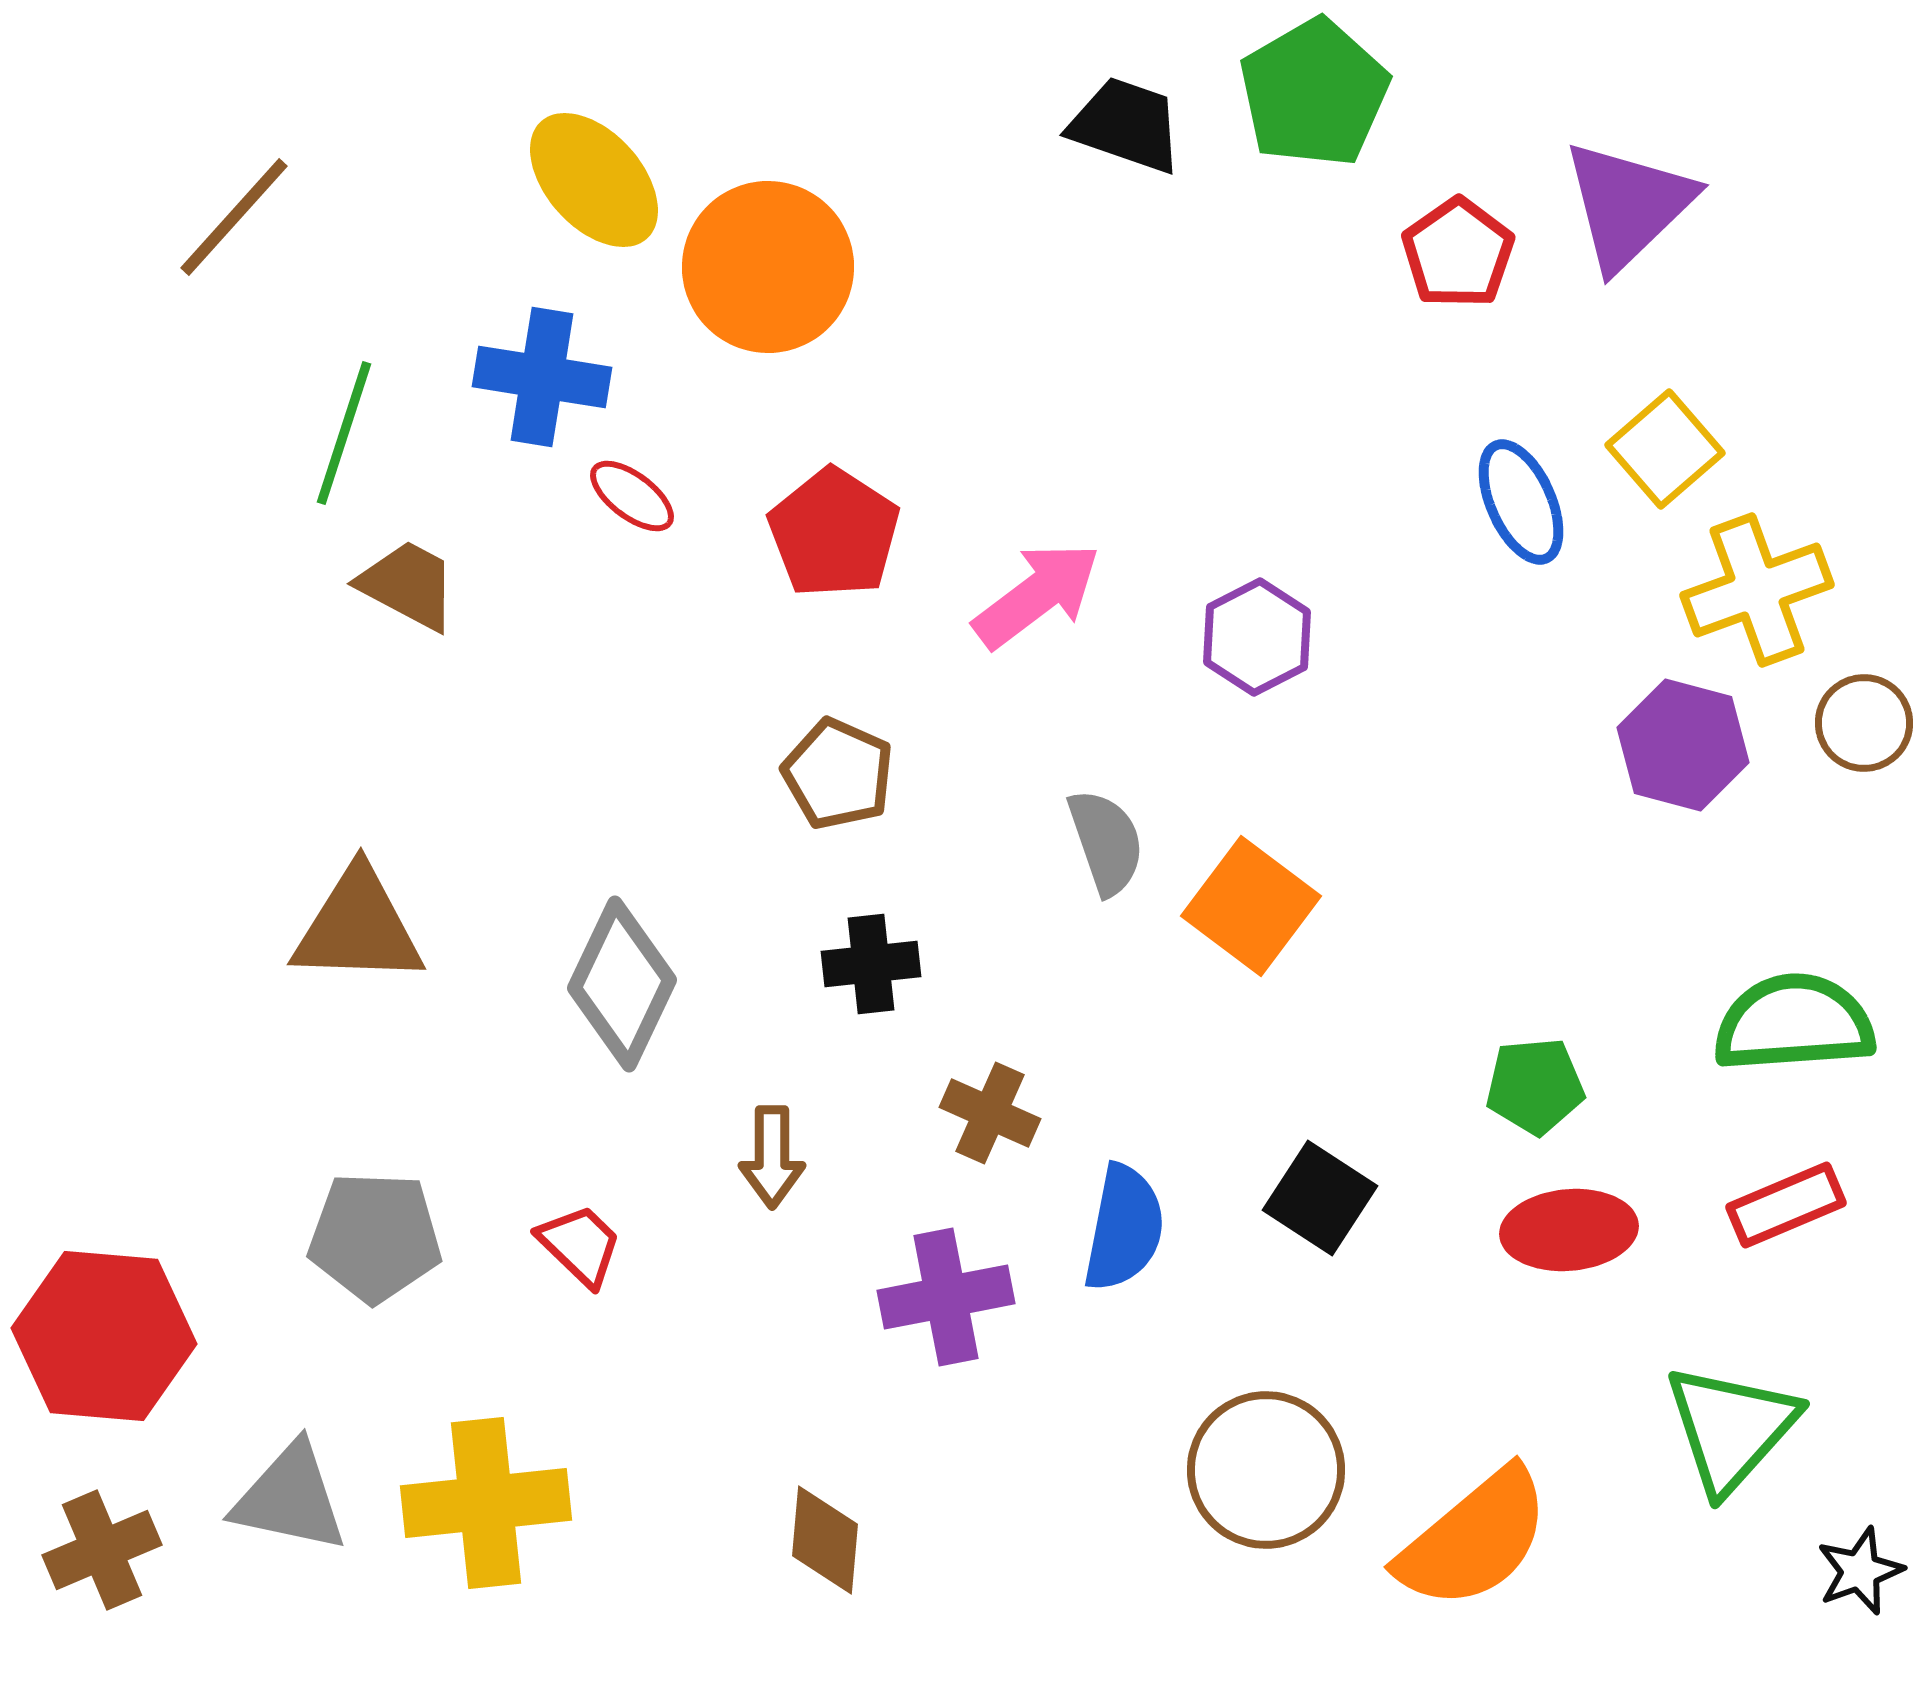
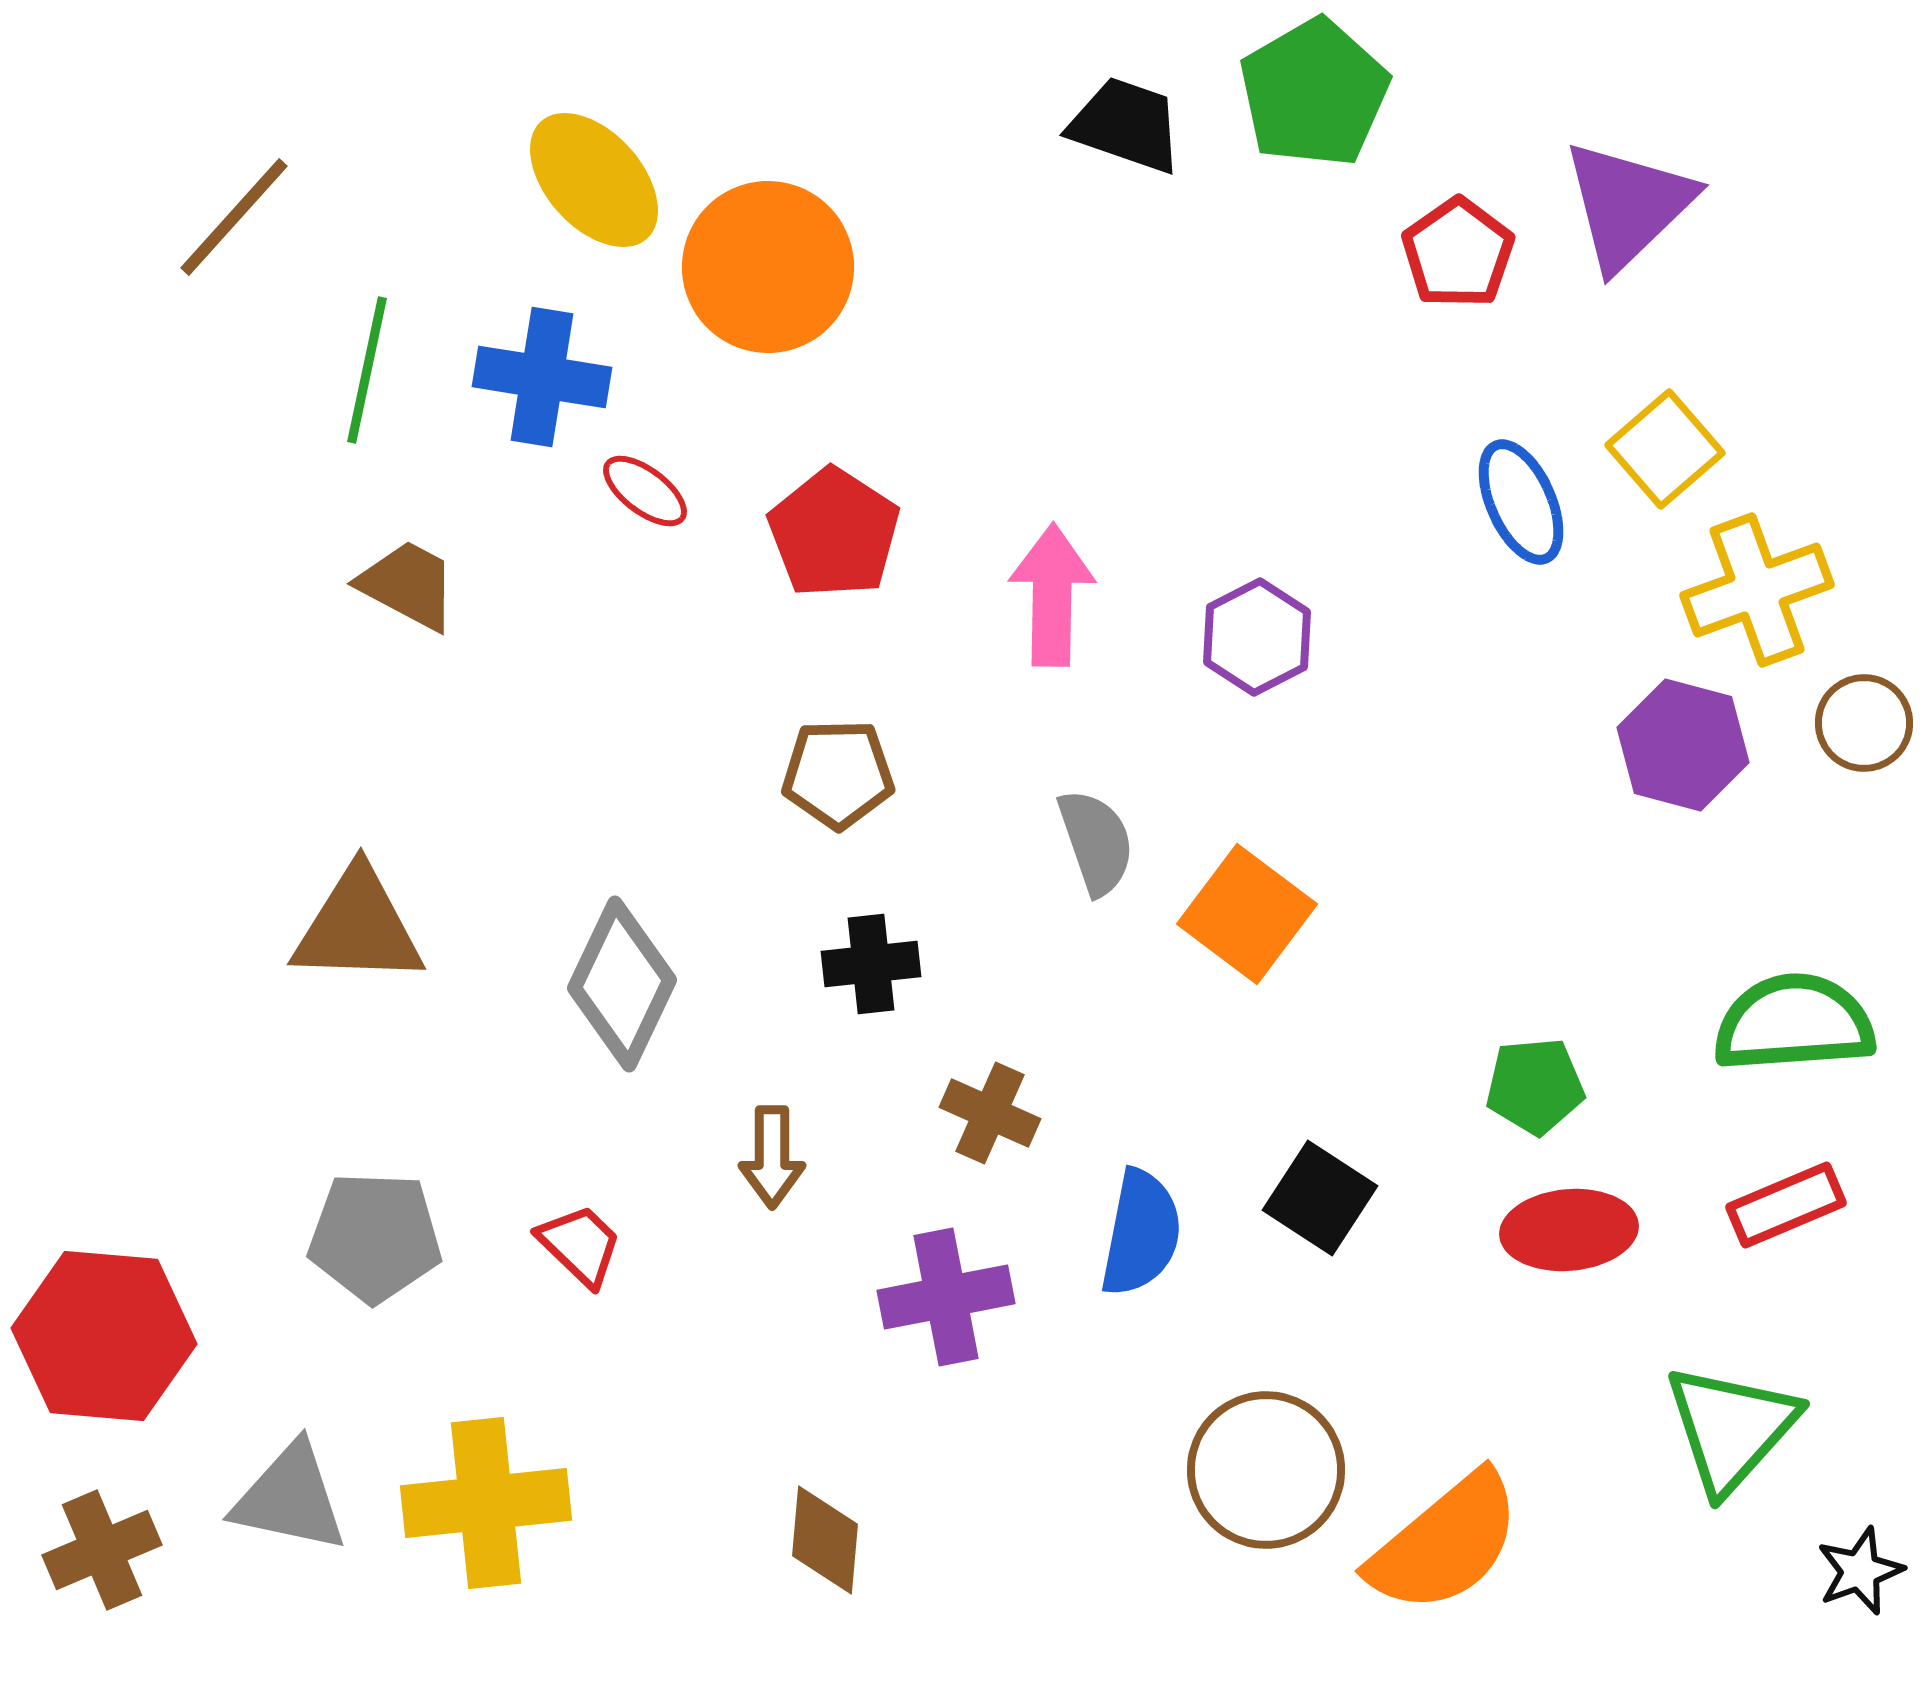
green line at (344, 433): moved 23 px right, 63 px up; rotated 6 degrees counterclockwise
red ellipse at (632, 496): moved 13 px right, 5 px up
pink arrow at (1037, 595): moved 15 px right; rotated 52 degrees counterclockwise
brown pentagon at (838, 774): rotated 25 degrees counterclockwise
gray semicircle at (1106, 842): moved 10 px left
orange square at (1251, 906): moved 4 px left, 8 px down
blue semicircle at (1124, 1228): moved 17 px right, 5 px down
orange semicircle at (1474, 1539): moved 29 px left, 4 px down
